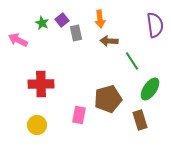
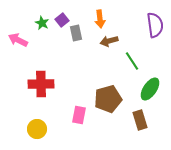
brown arrow: rotated 18 degrees counterclockwise
yellow circle: moved 4 px down
